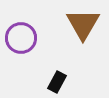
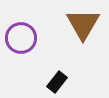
black rectangle: rotated 10 degrees clockwise
